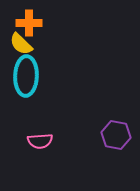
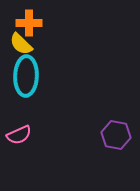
pink semicircle: moved 21 px left, 6 px up; rotated 20 degrees counterclockwise
